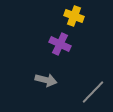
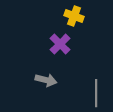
purple cross: rotated 20 degrees clockwise
gray line: moved 3 px right, 1 px down; rotated 44 degrees counterclockwise
